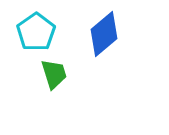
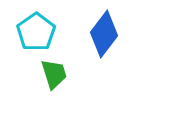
blue diamond: rotated 12 degrees counterclockwise
